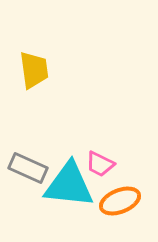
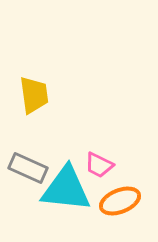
yellow trapezoid: moved 25 px down
pink trapezoid: moved 1 px left, 1 px down
cyan triangle: moved 3 px left, 4 px down
